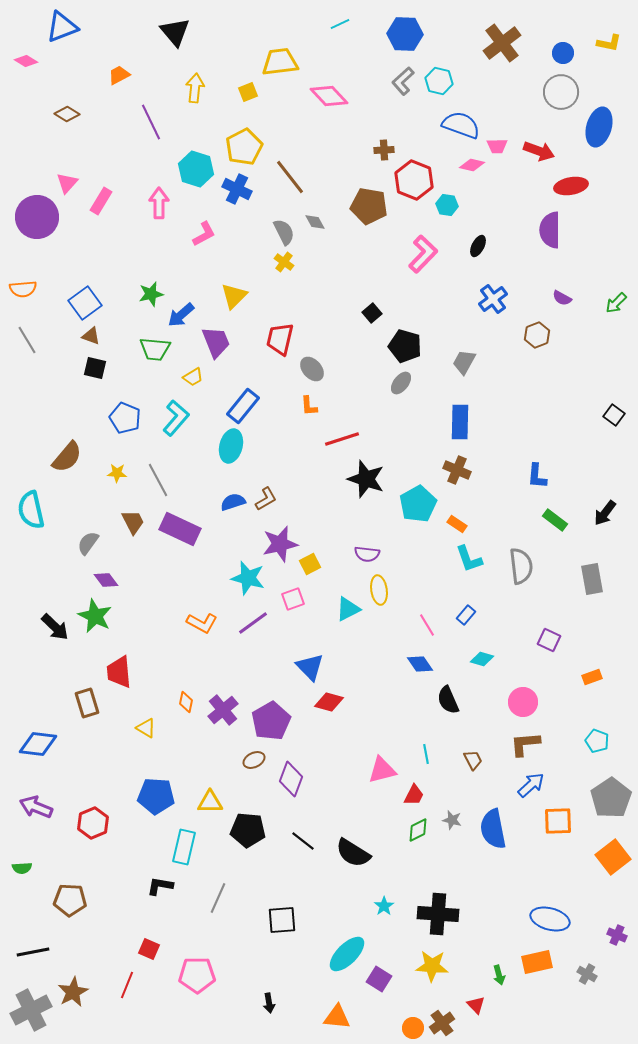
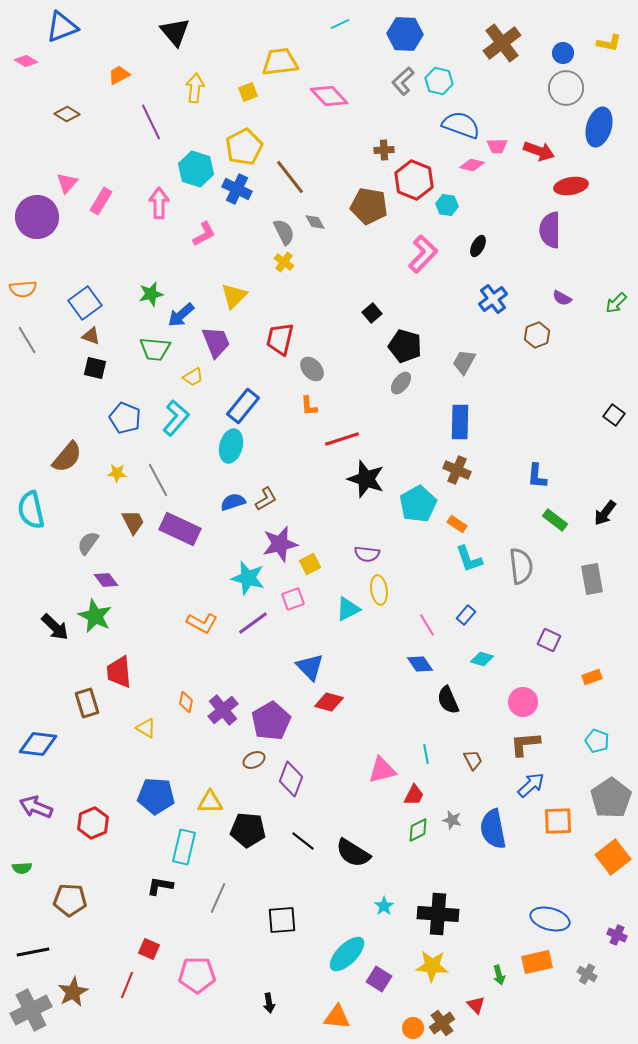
gray circle at (561, 92): moved 5 px right, 4 px up
